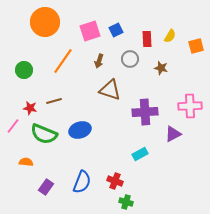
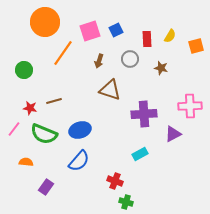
orange line: moved 8 px up
purple cross: moved 1 px left, 2 px down
pink line: moved 1 px right, 3 px down
blue semicircle: moved 3 px left, 21 px up; rotated 20 degrees clockwise
